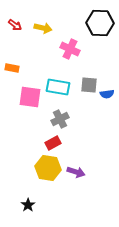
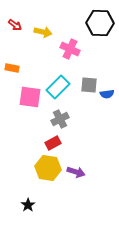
yellow arrow: moved 4 px down
cyan rectangle: rotated 55 degrees counterclockwise
